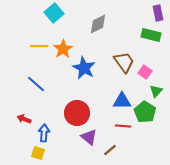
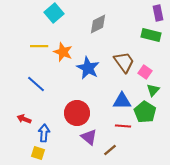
orange star: moved 3 px down; rotated 18 degrees counterclockwise
blue star: moved 4 px right
green triangle: moved 3 px left, 1 px up
